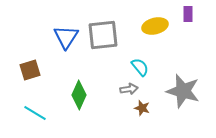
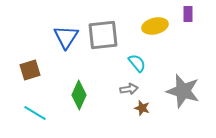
cyan semicircle: moved 3 px left, 4 px up
